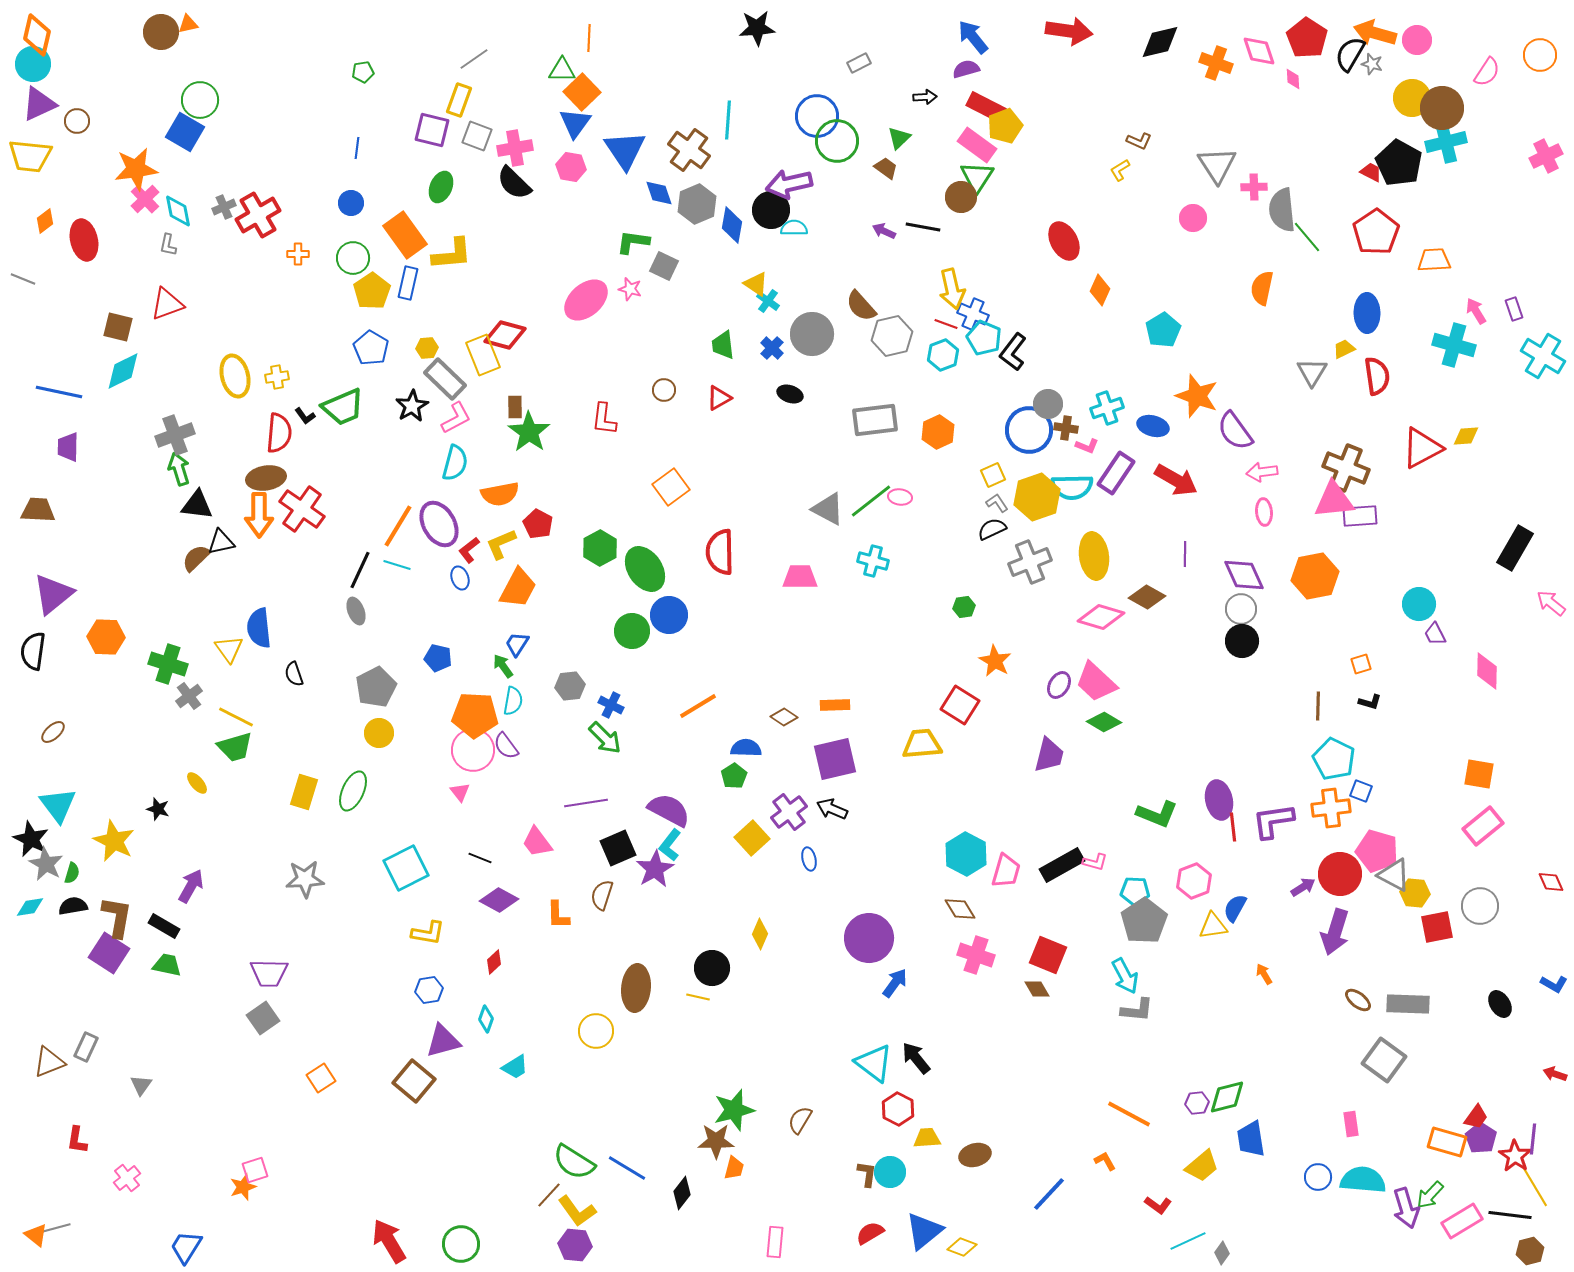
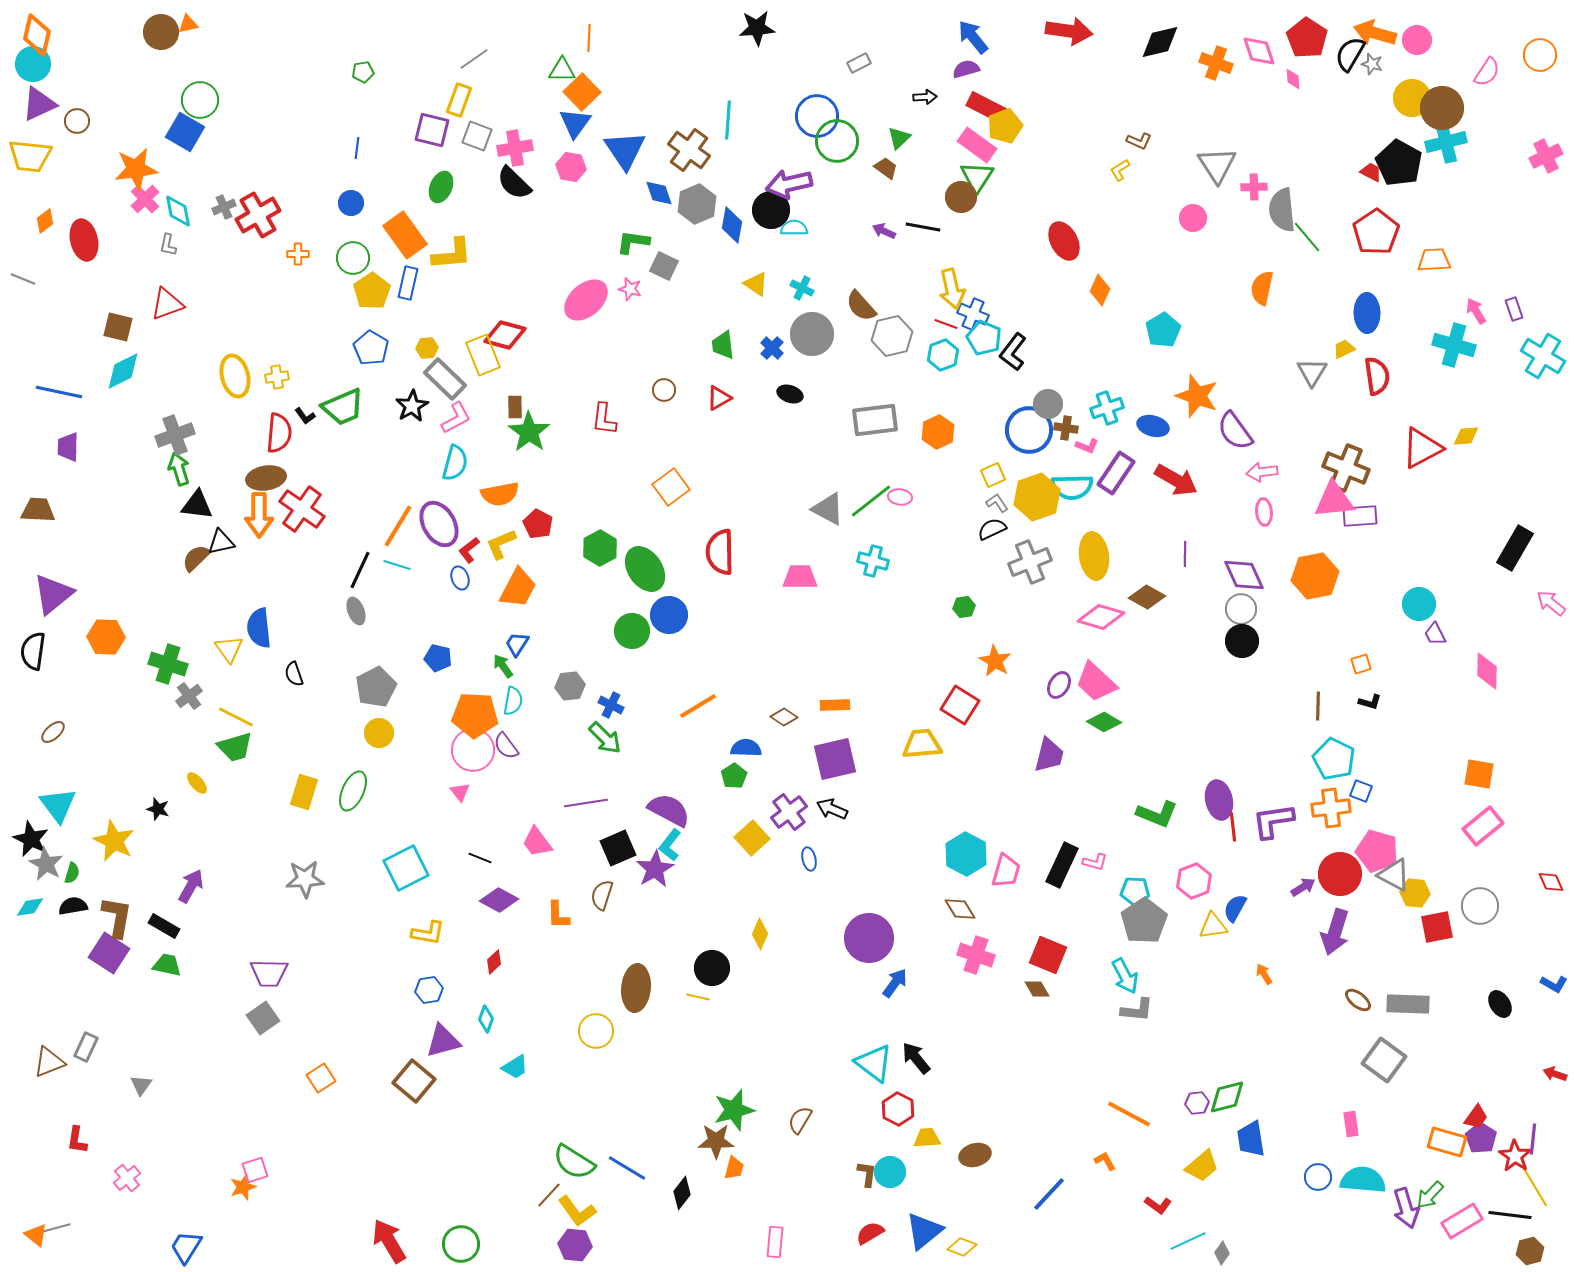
cyan cross at (768, 301): moved 34 px right, 13 px up; rotated 10 degrees counterclockwise
black rectangle at (1062, 865): rotated 36 degrees counterclockwise
